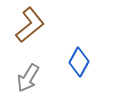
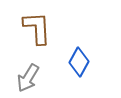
brown L-shape: moved 7 px right, 3 px down; rotated 54 degrees counterclockwise
